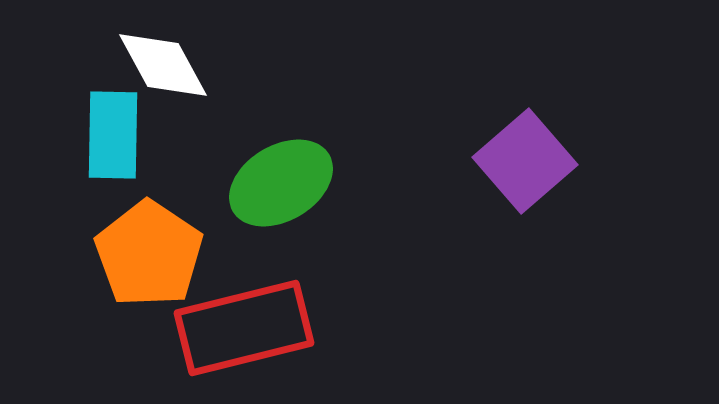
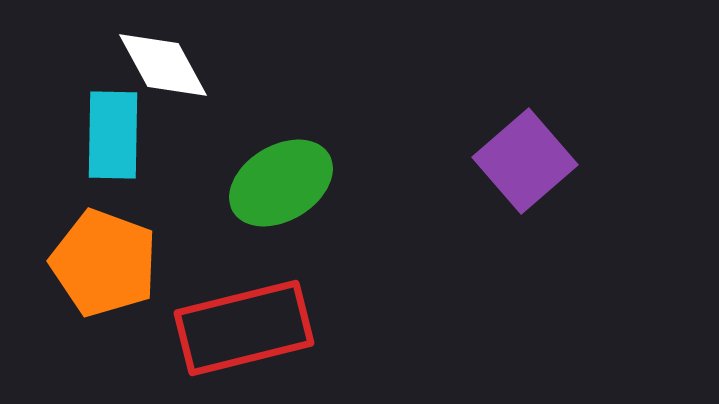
orange pentagon: moved 45 px left, 9 px down; rotated 14 degrees counterclockwise
